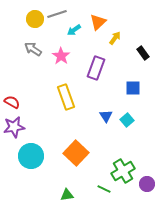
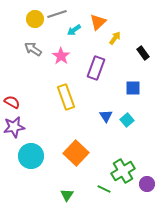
green triangle: rotated 48 degrees counterclockwise
